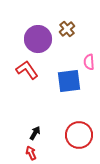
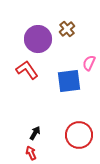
pink semicircle: moved 1 px down; rotated 28 degrees clockwise
